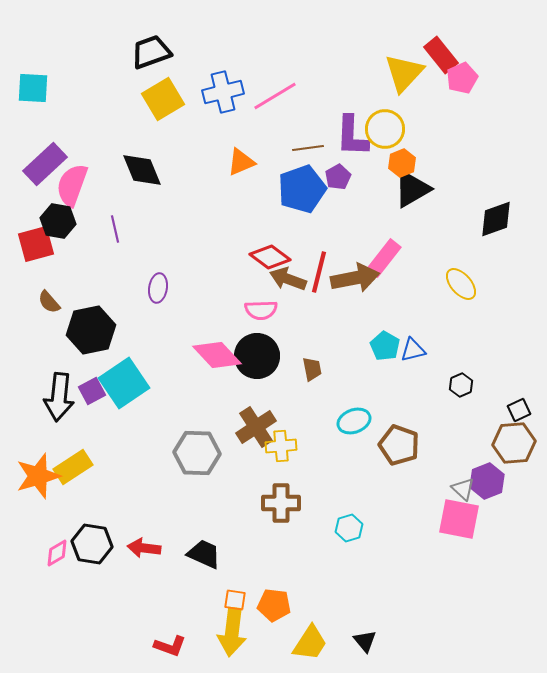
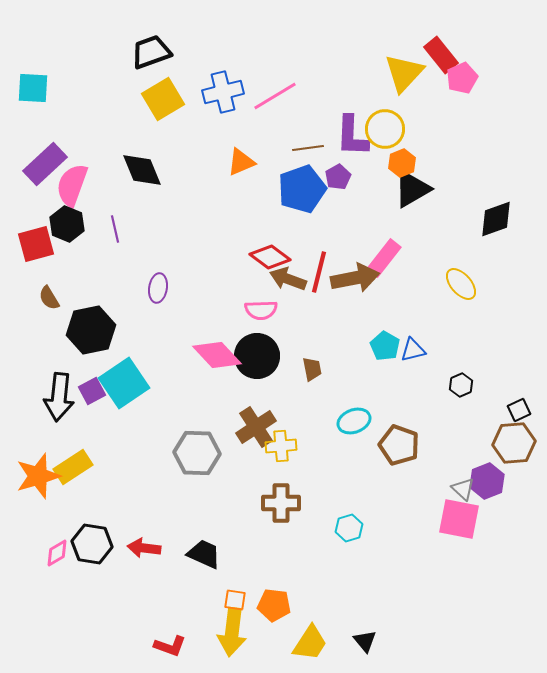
black hexagon at (58, 221): moved 9 px right, 3 px down; rotated 12 degrees clockwise
brown semicircle at (49, 302): moved 4 px up; rotated 10 degrees clockwise
